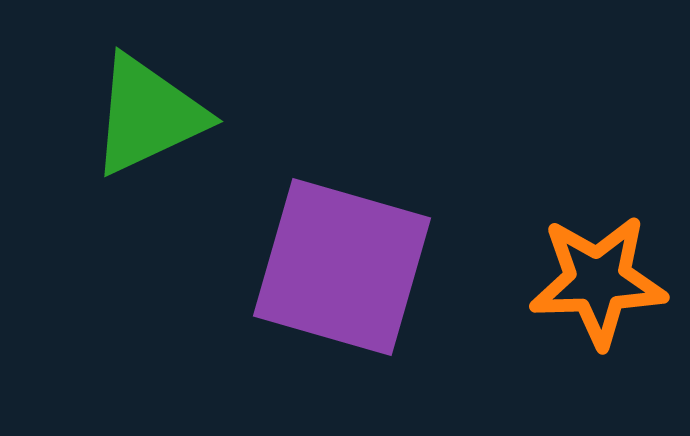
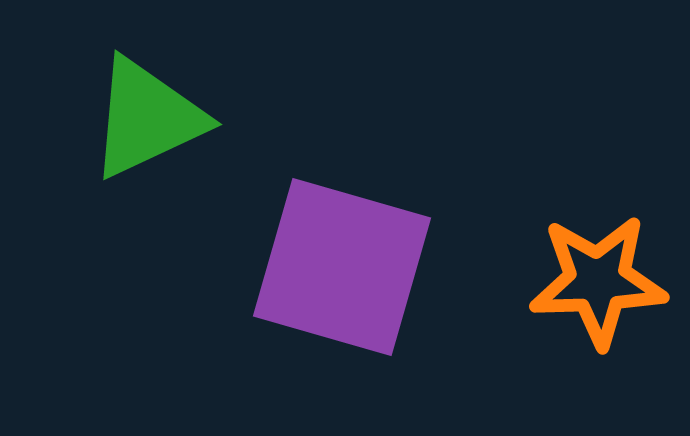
green triangle: moved 1 px left, 3 px down
